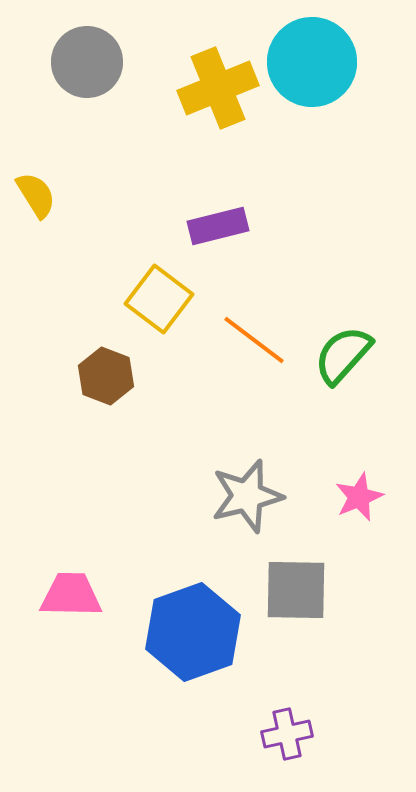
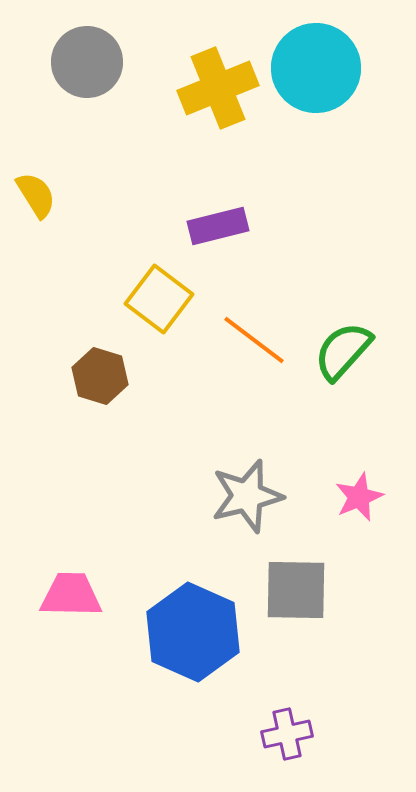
cyan circle: moved 4 px right, 6 px down
green semicircle: moved 4 px up
brown hexagon: moved 6 px left; rotated 4 degrees counterclockwise
blue hexagon: rotated 16 degrees counterclockwise
